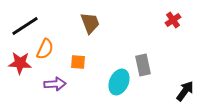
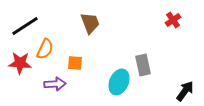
orange square: moved 3 px left, 1 px down
